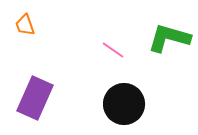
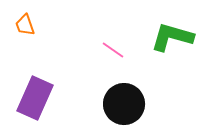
green L-shape: moved 3 px right, 1 px up
